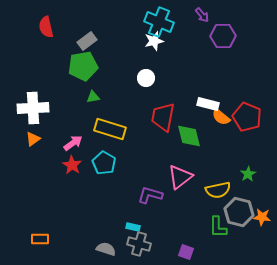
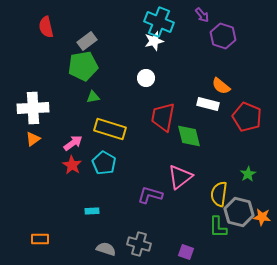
purple hexagon: rotated 20 degrees clockwise
orange semicircle: moved 31 px up
yellow semicircle: moved 1 px right, 4 px down; rotated 110 degrees clockwise
cyan rectangle: moved 41 px left, 16 px up; rotated 16 degrees counterclockwise
